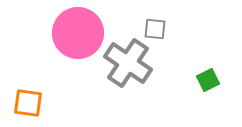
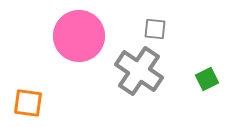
pink circle: moved 1 px right, 3 px down
gray cross: moved 11 px right, 8 px down
green square: moved 1 px left, 1 px up
